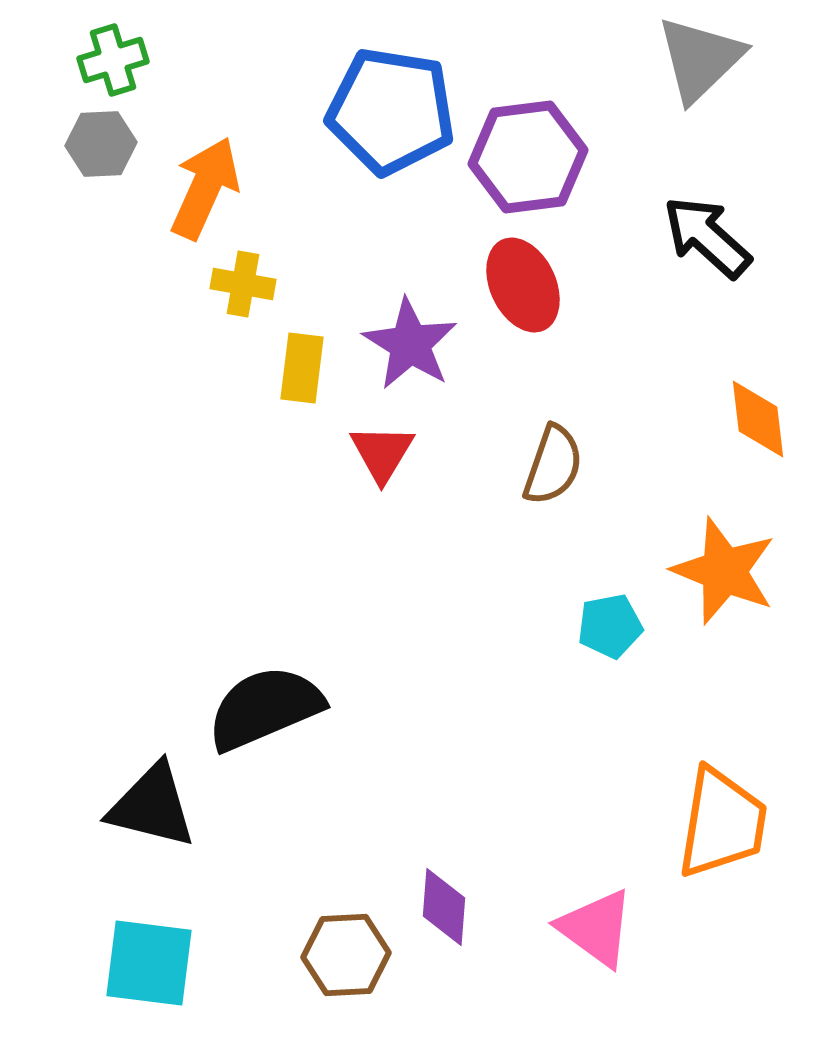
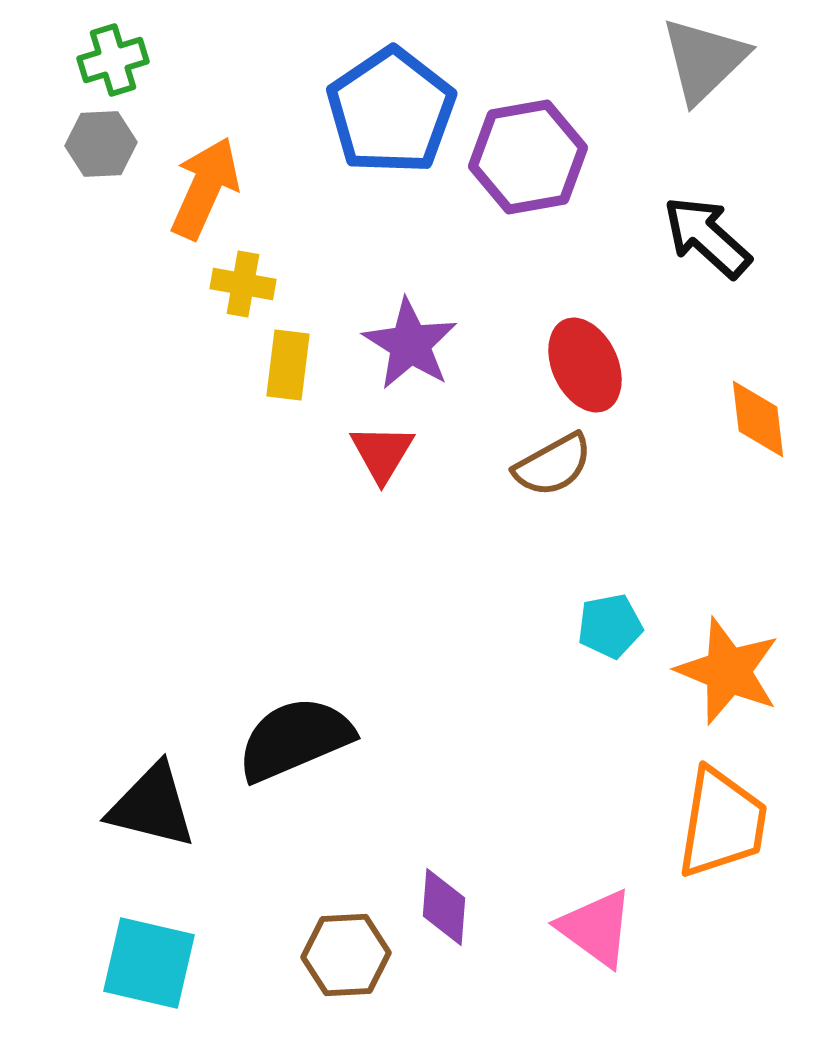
gray triangle: moved 4 px right, 1 px down
blue pentagon: rotated 29 degrees clockwise
purple hexagon: rotated 3 degrees counterclockwise
red ellipse: moved 62 px right, 80 px down
yellow rectangle: moved 14 px left, 3 px up
brown semicircle: rotated 42 degrees clockwise
orange star: moved 4 px right, 100 px down
black semicircle: moved 30 px right, 31 px down
cyan square: rotated 6 degrees clockwise
